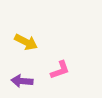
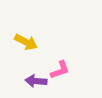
purple arrow: moved 14 px right
